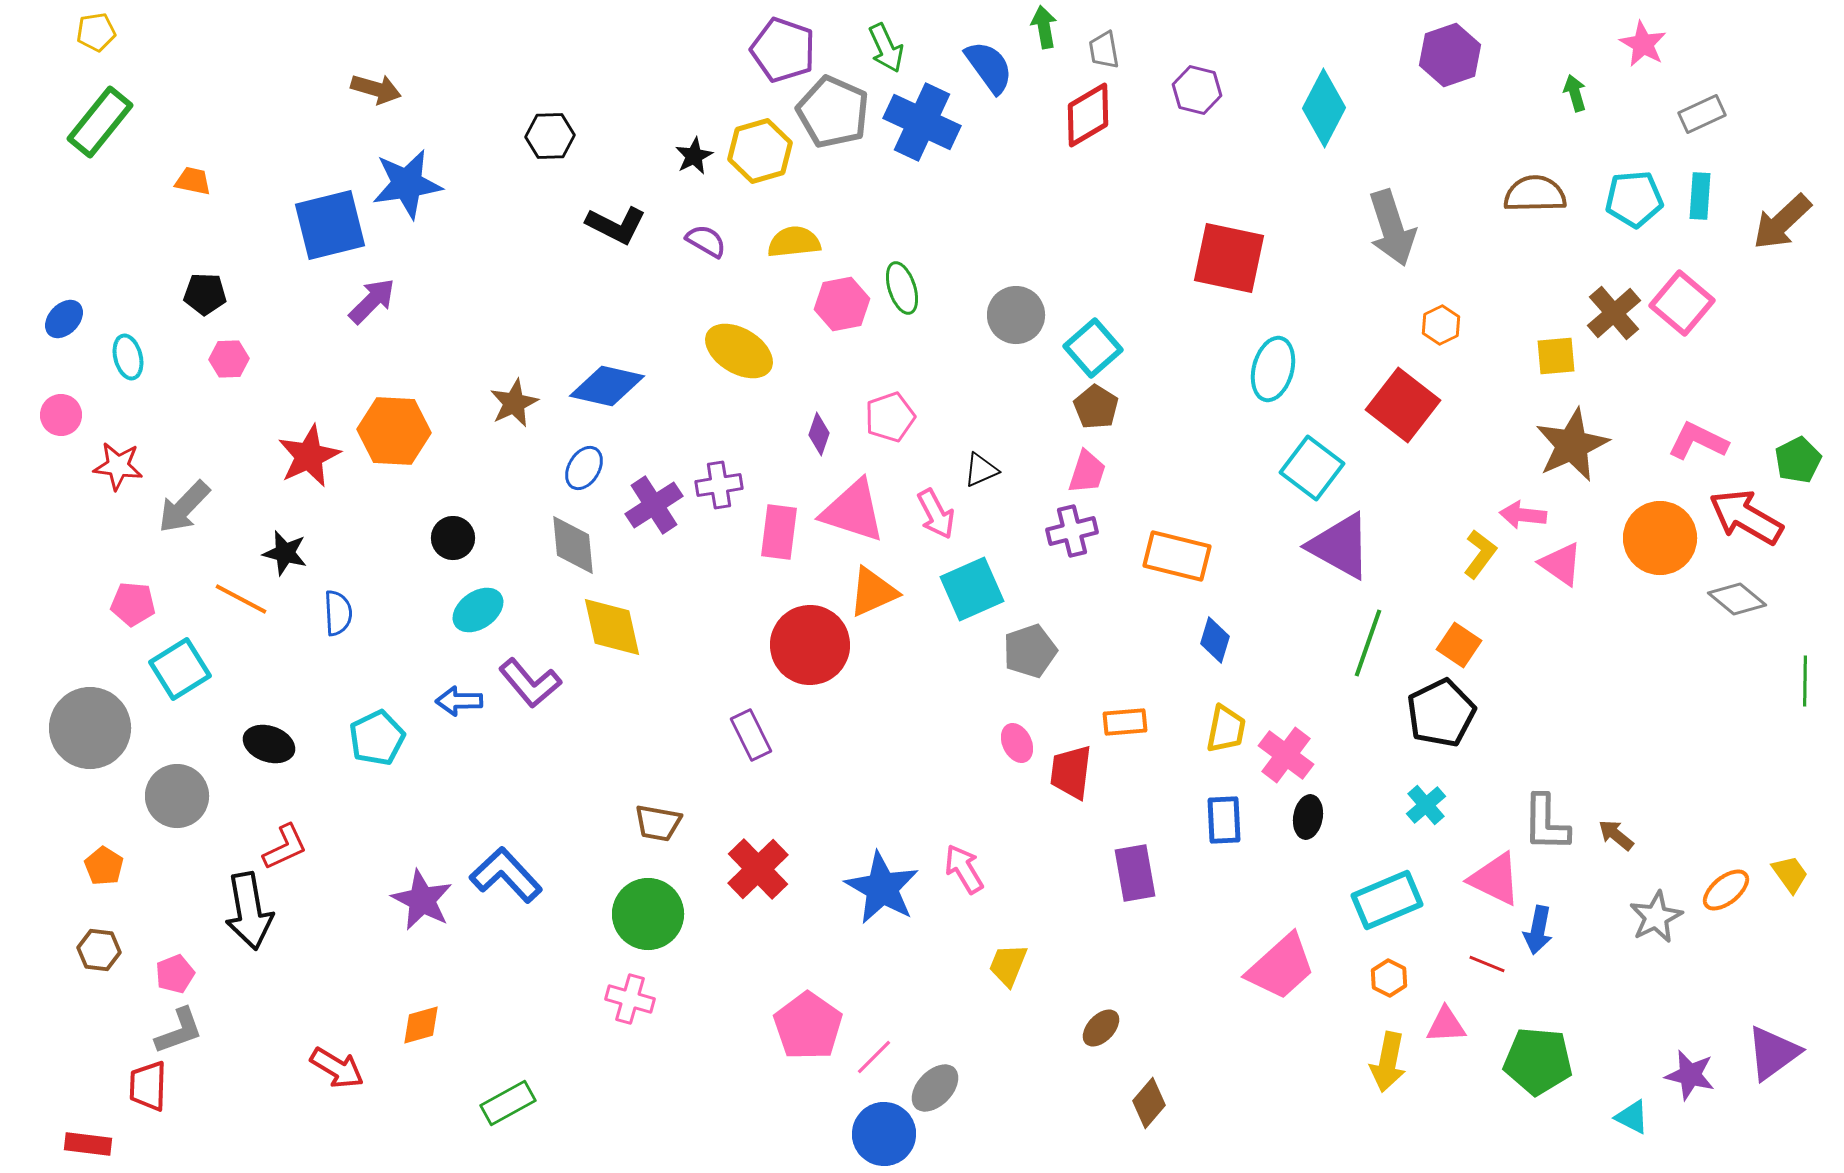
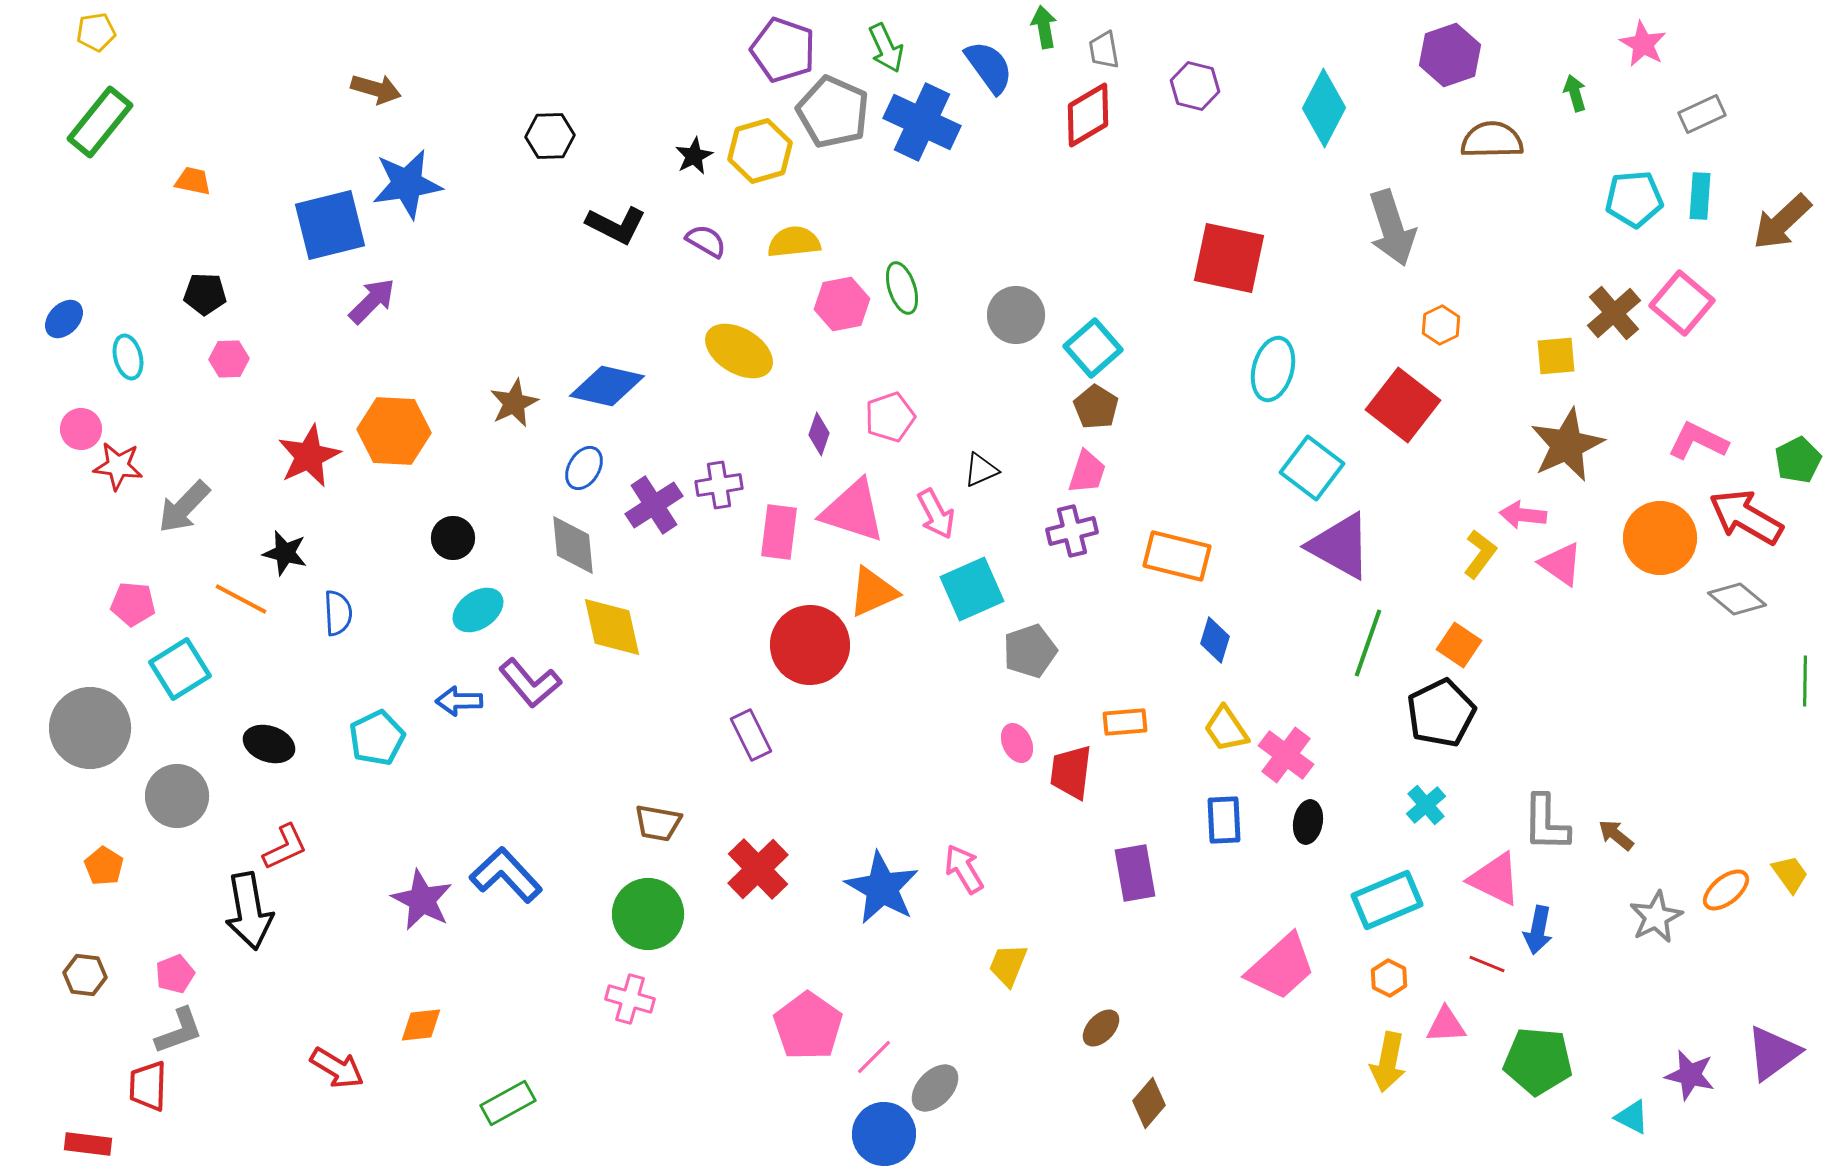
purple hexagon at (1197, 90): moved 2 px left, 4 px up
brown semicircle at (1535, 194): moved 43 px left, 54 px up
pink circle at (61, 415): moved 20 px right, 14 px down
brown star at (1572, 445): moved 5 px left
yellow trapezoid at (1226, 729): rotated 135 degrees clockwise
black ellipse at (1308, 817): moved 5 px down
brown hexagon at (99, 950): moved 14 px left, 25 px down
orange diamond at (421, 1025): rotated 9 degrees clockwise
